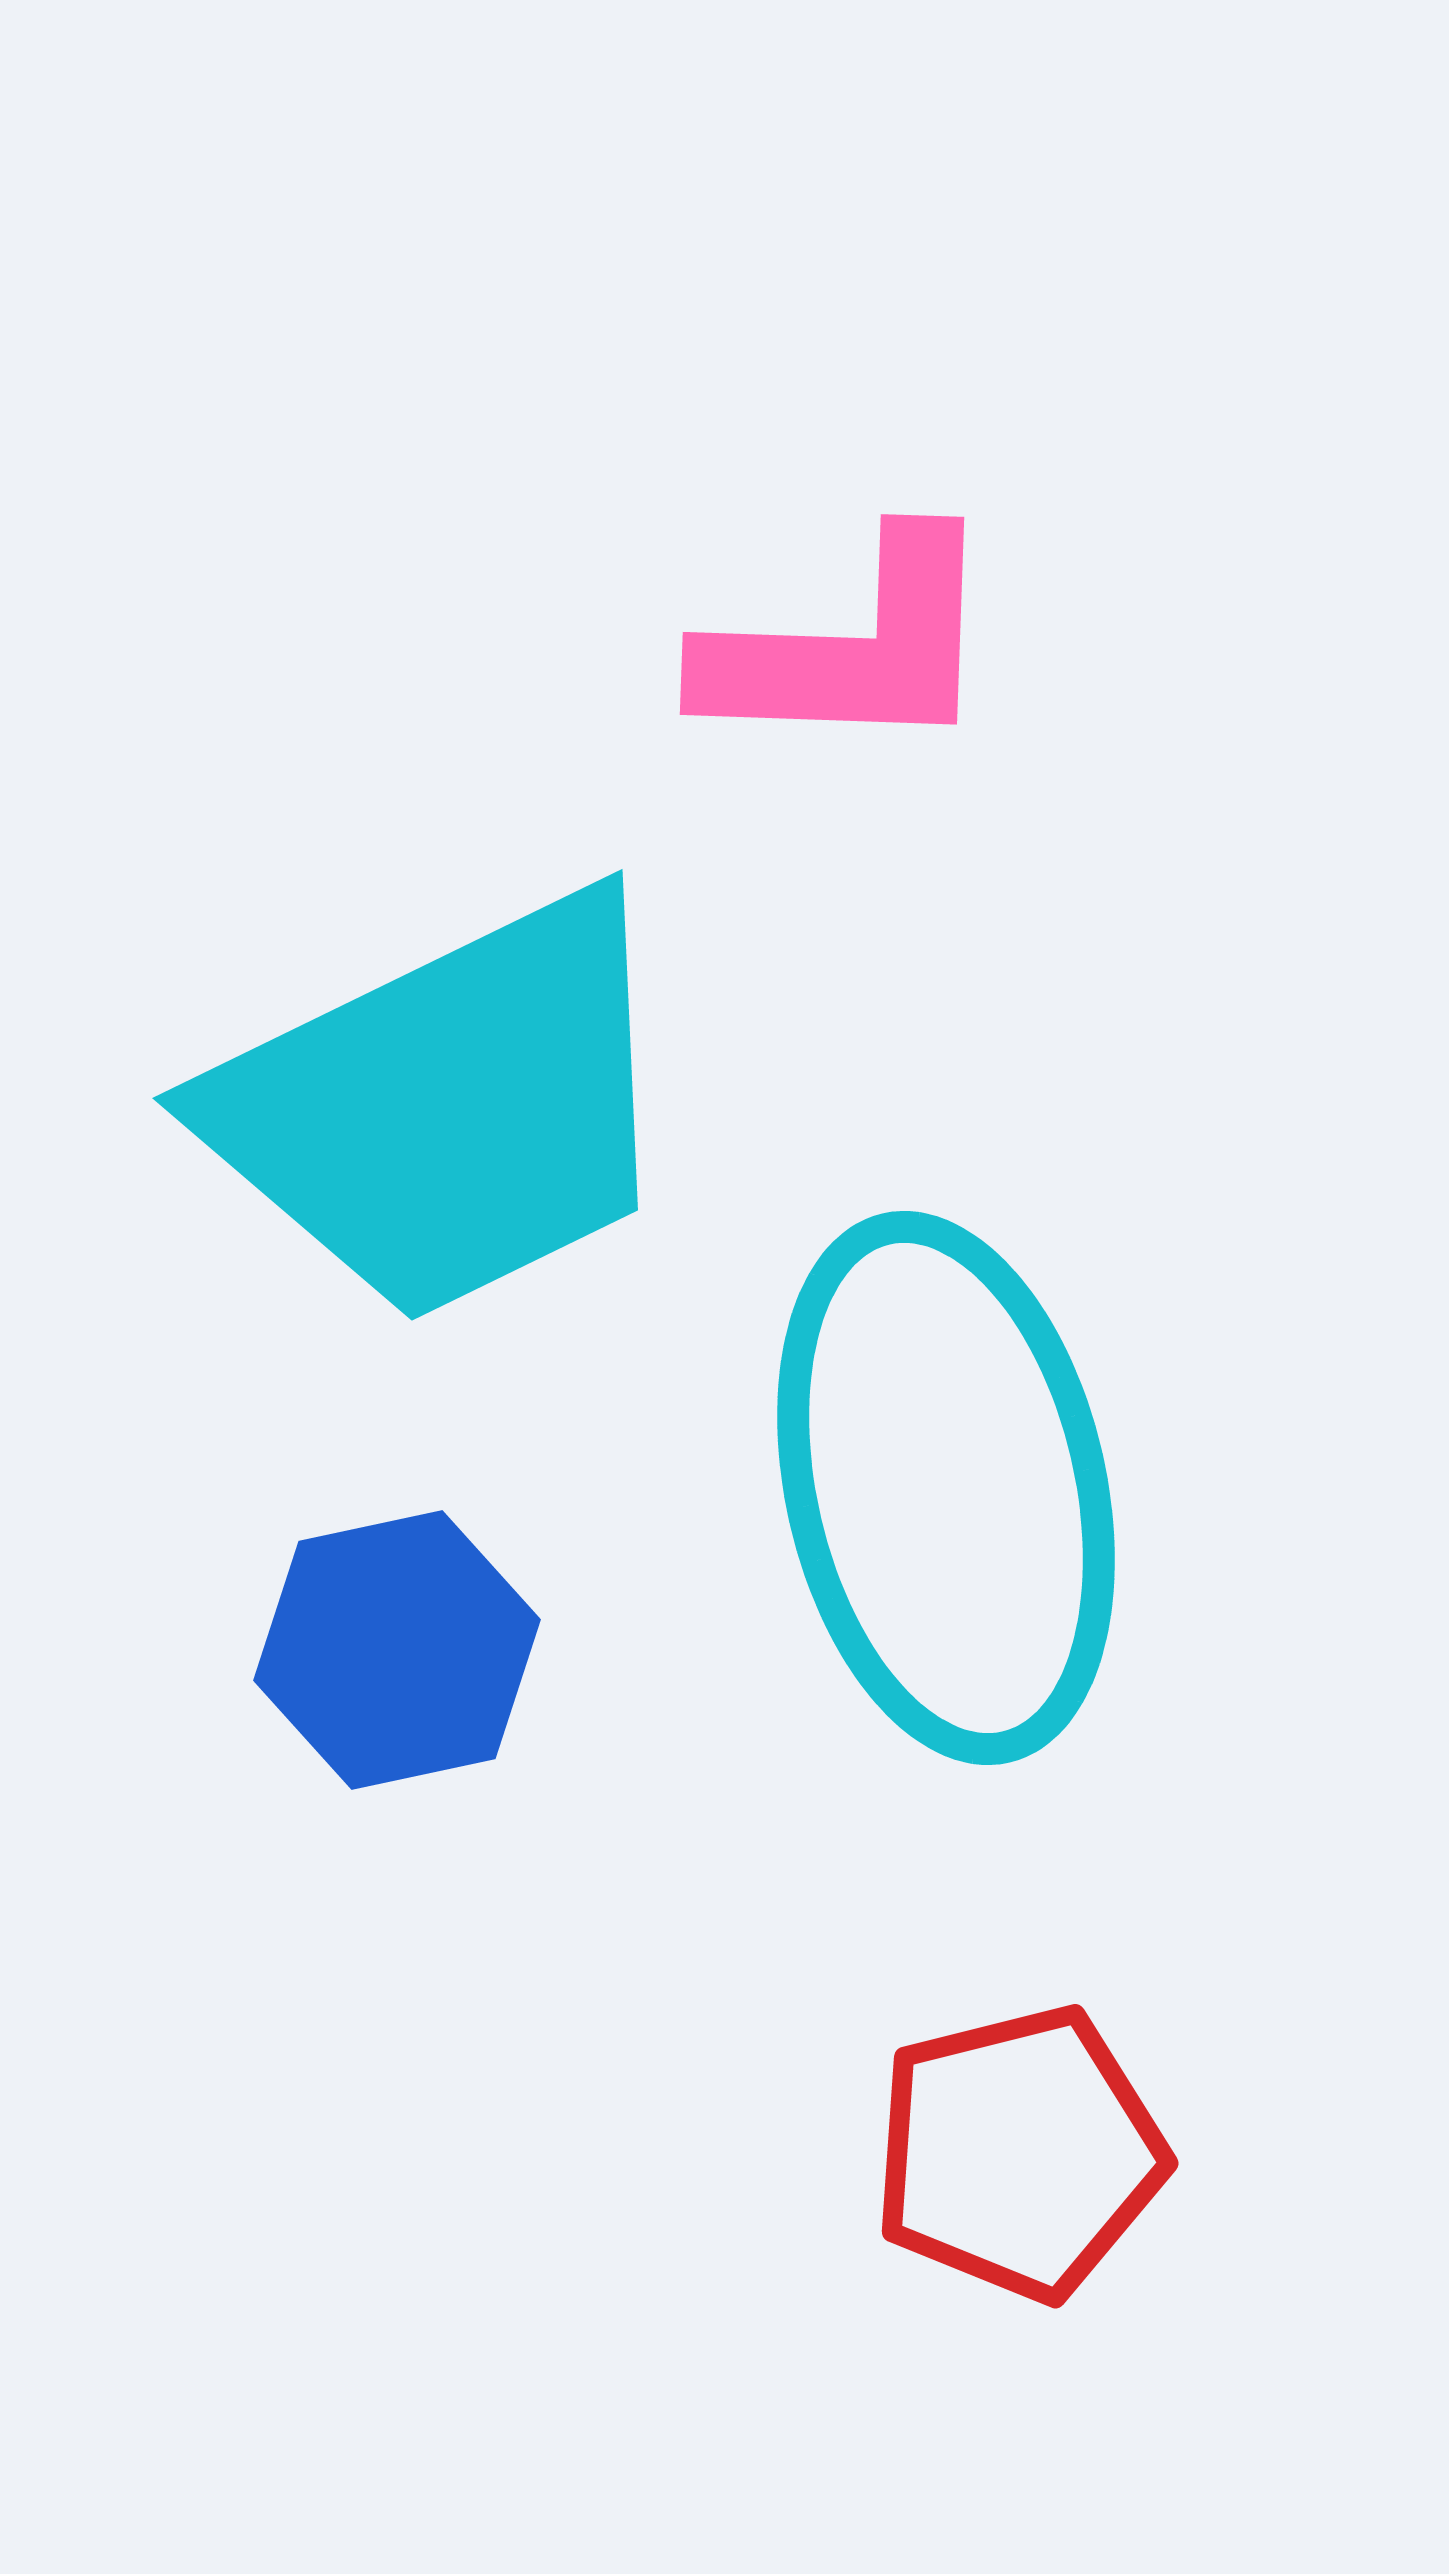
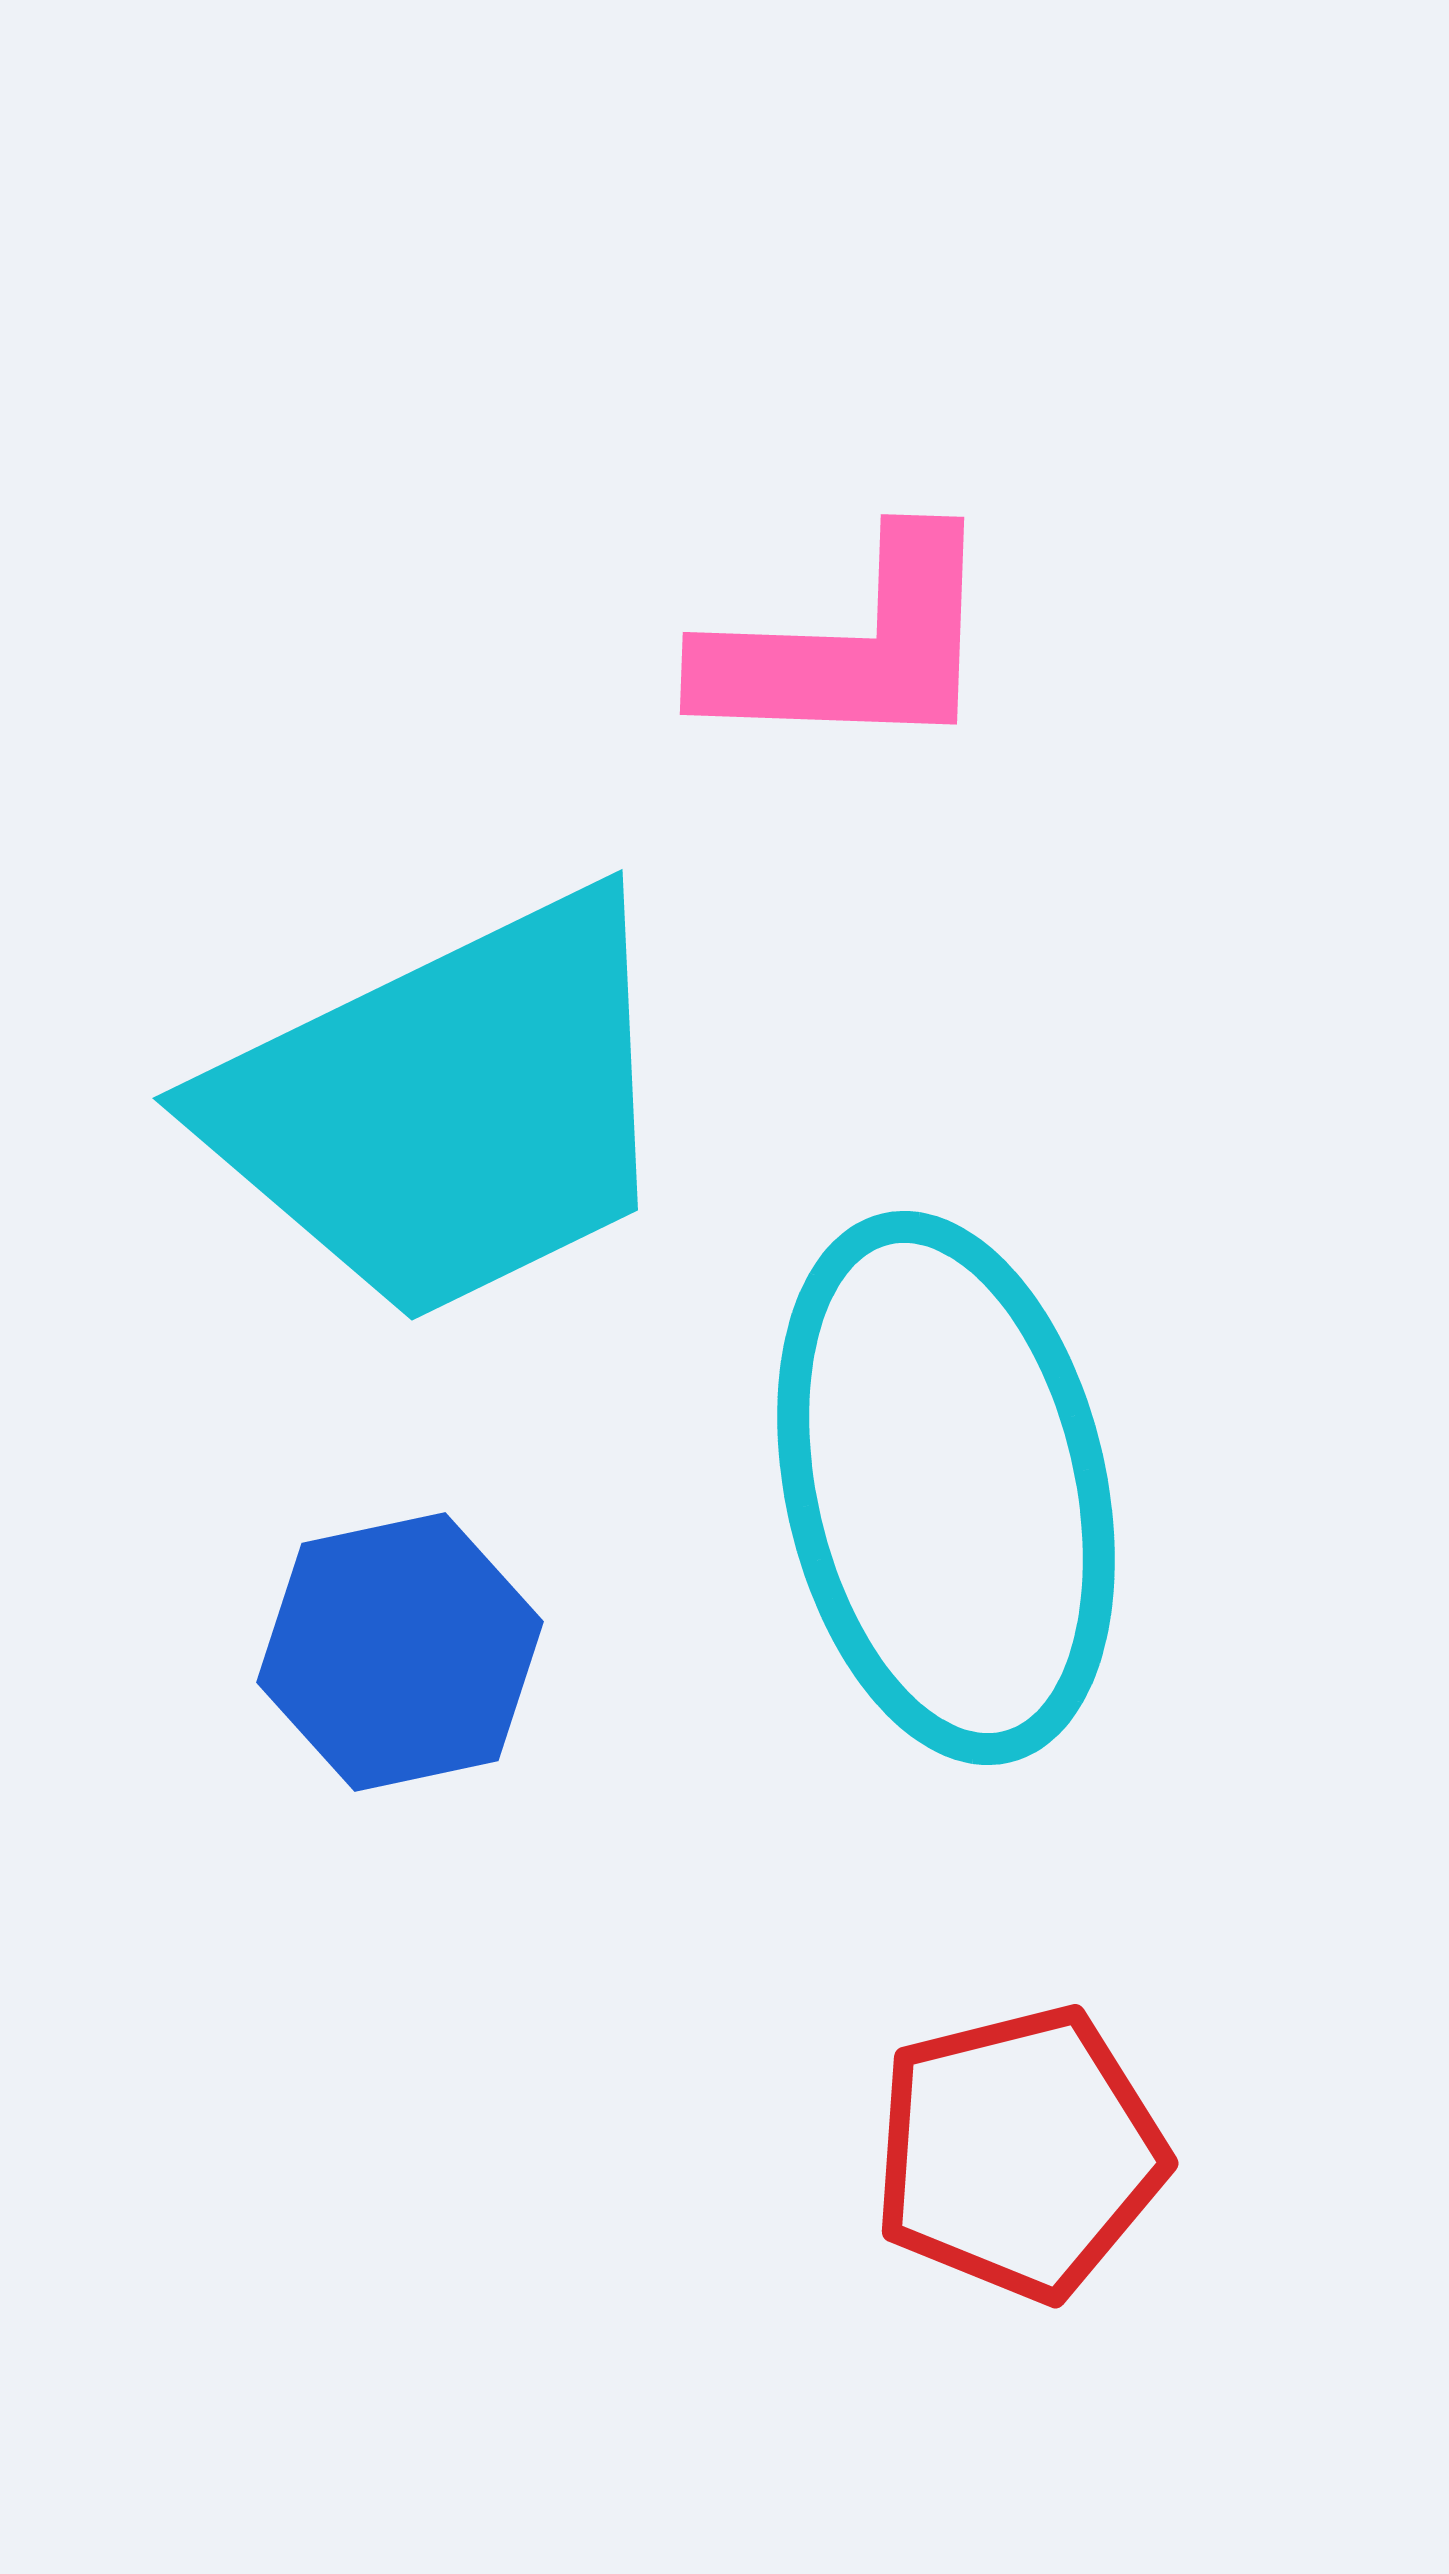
blue hexagon: moved 3 px right, 2 px down
